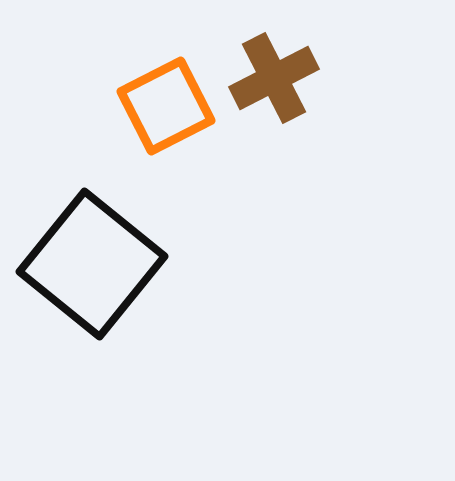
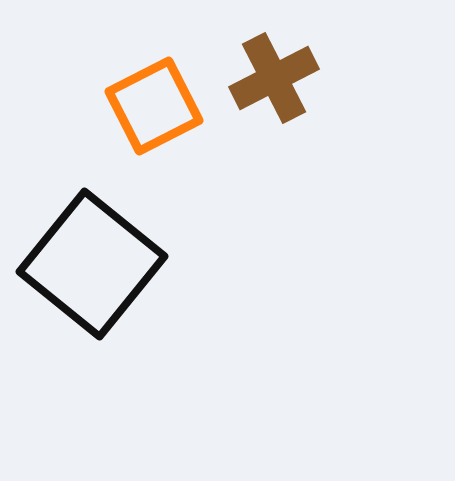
orange square: moved 12 px left
